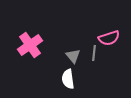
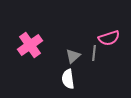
gray triangle: rotated 28 degrees clockwise
